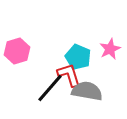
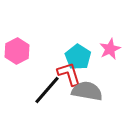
pink hexagon: rotated 10 degrees counterclockwise
cyan pentagon: rotated 10 degrees clockwise
red L-shape: moved 1 px up
black line: moved 3 px left, 2 px down
